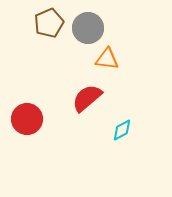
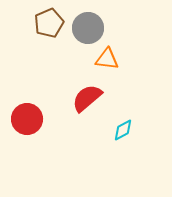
cyan diamond: moved 1 px right
